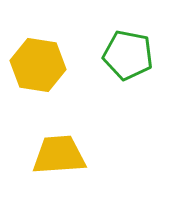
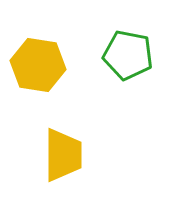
yellow trapezoid: moved 4 px right; rotated 94 degrees clockwise
